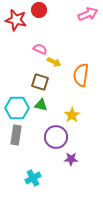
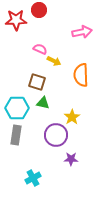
pink arrow: moved 6 px left, 18 px down; rotated 12 degrees clockwise
red star: rotated 15 degrees counterclockwise
yellow arrow: moved 1 px up
orange semicircle: rotated 10 degrees counterclockwise
brown square: moved 3 px left
green triangle: moved 2 px right, 2 px up
yellow star: moved 2 px down
purple circle: moved 2 px up
